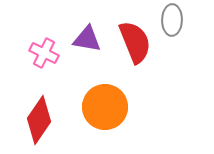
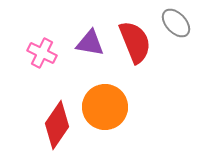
gray ellipse: moved 4 px right, 3 px down; rotated 44 degrees counterclockwise
purple triangle: moved 3 px right, 4 px down
pink cross: moved 2 px left
red diamond: moved 18 px right, 5 px down
